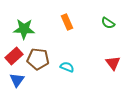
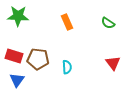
green star: moved 6 px left, 13 px up
red rectangle: rotated 60 degrees clockwise
cyan semicircle: rotated 64 degrees clockwise
